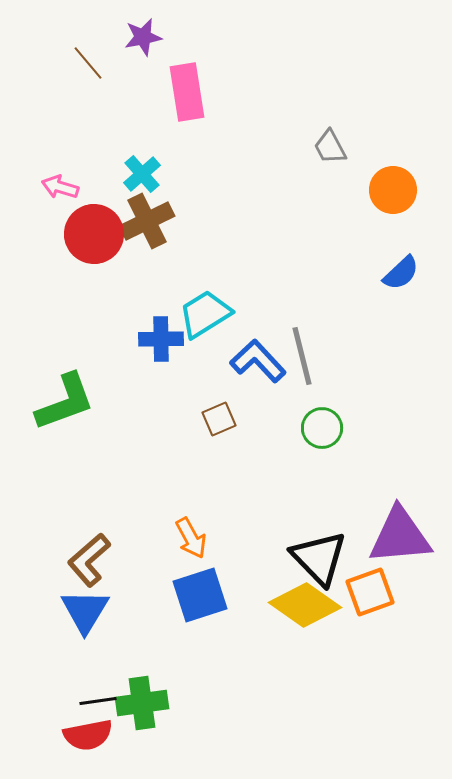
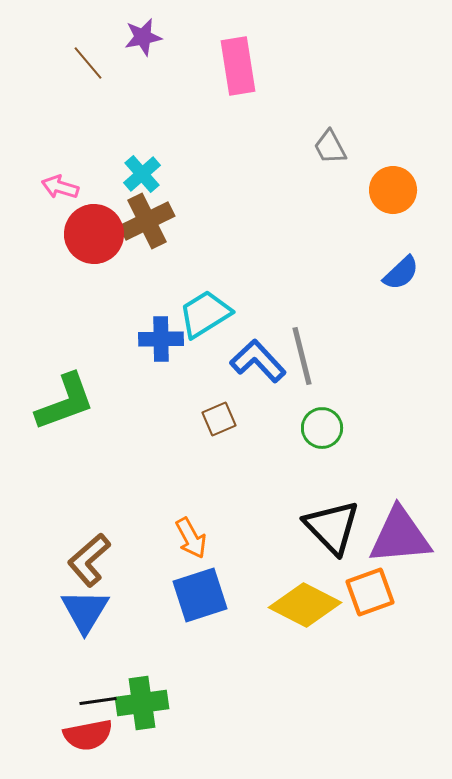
pink rectangle: moved 51 px right, 26 px up
black triangle: moved 13 px right, 31 px up
yellow diamond: rotated 8 degrees counterclockwise
